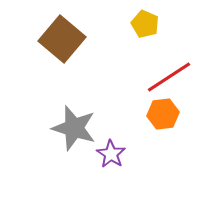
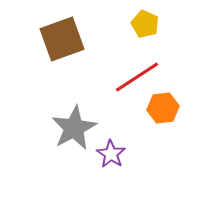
brown square: rotated 30 degrees clockwise
red line: moved 32 px left
orange hexagon: moved 6 px up
gray star: rotated 27 degrees clockwise
